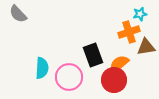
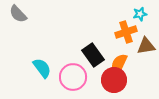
orange cross: moved 3 px left
brown triangle: moved 1 px up
black rectangle: rotated 15 degrees counterclockwise
orange semicircle: rotated 25 degrees counterclockwise
cyan semicircle: rotated 40 degrees counterclockwise
pink circle: moved 4 px right
